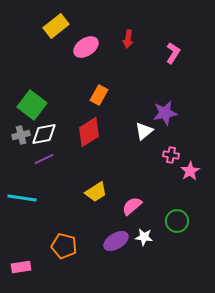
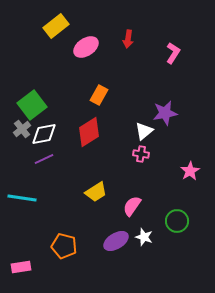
green square: rotated 16 degrees clockwise
gray cross: moved 1 px right, 6 px up; rotated 24 degrees counterclockwise
pink cross: moved 30 px left, 1 px up
pink semicircle: rotated 15 degrees counterclockwise
white star: rotated 12 degrees clockwise
